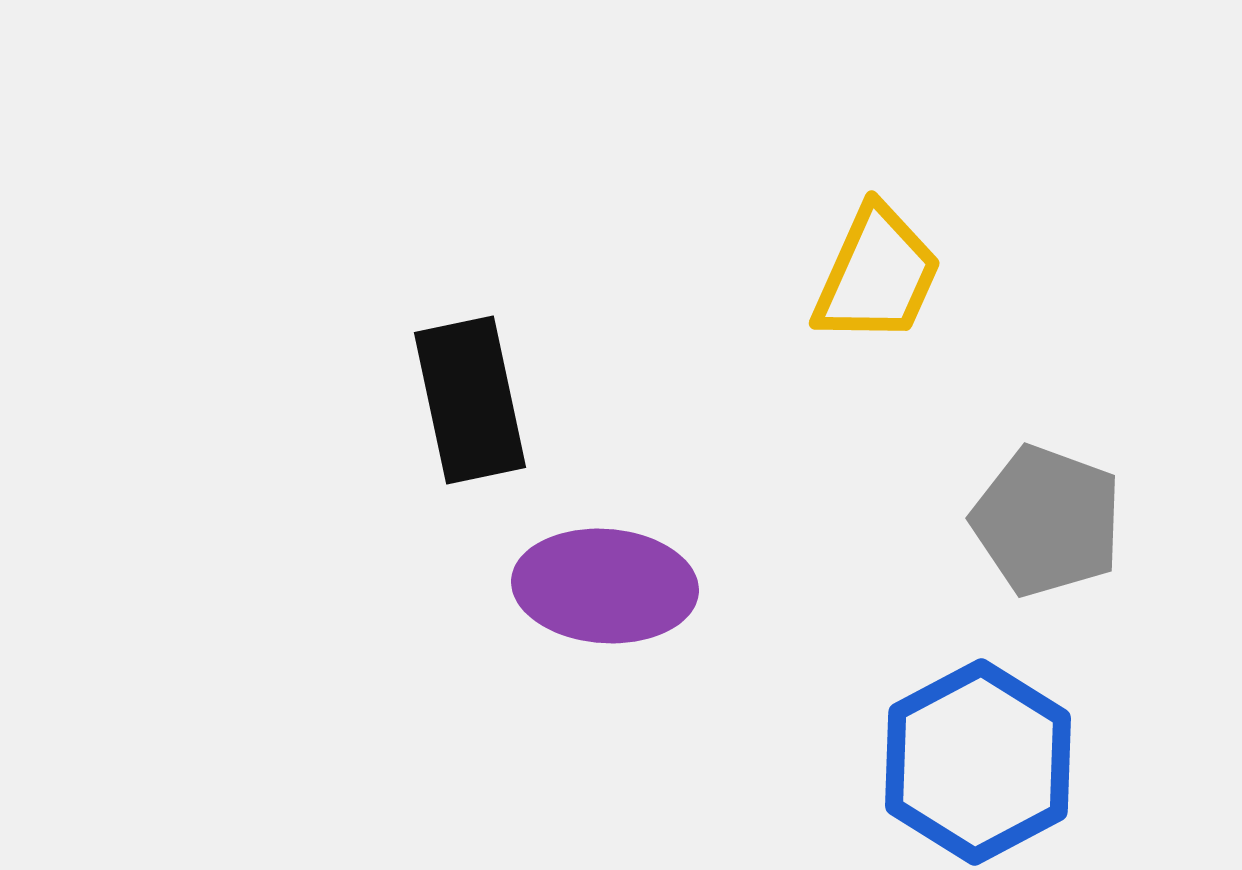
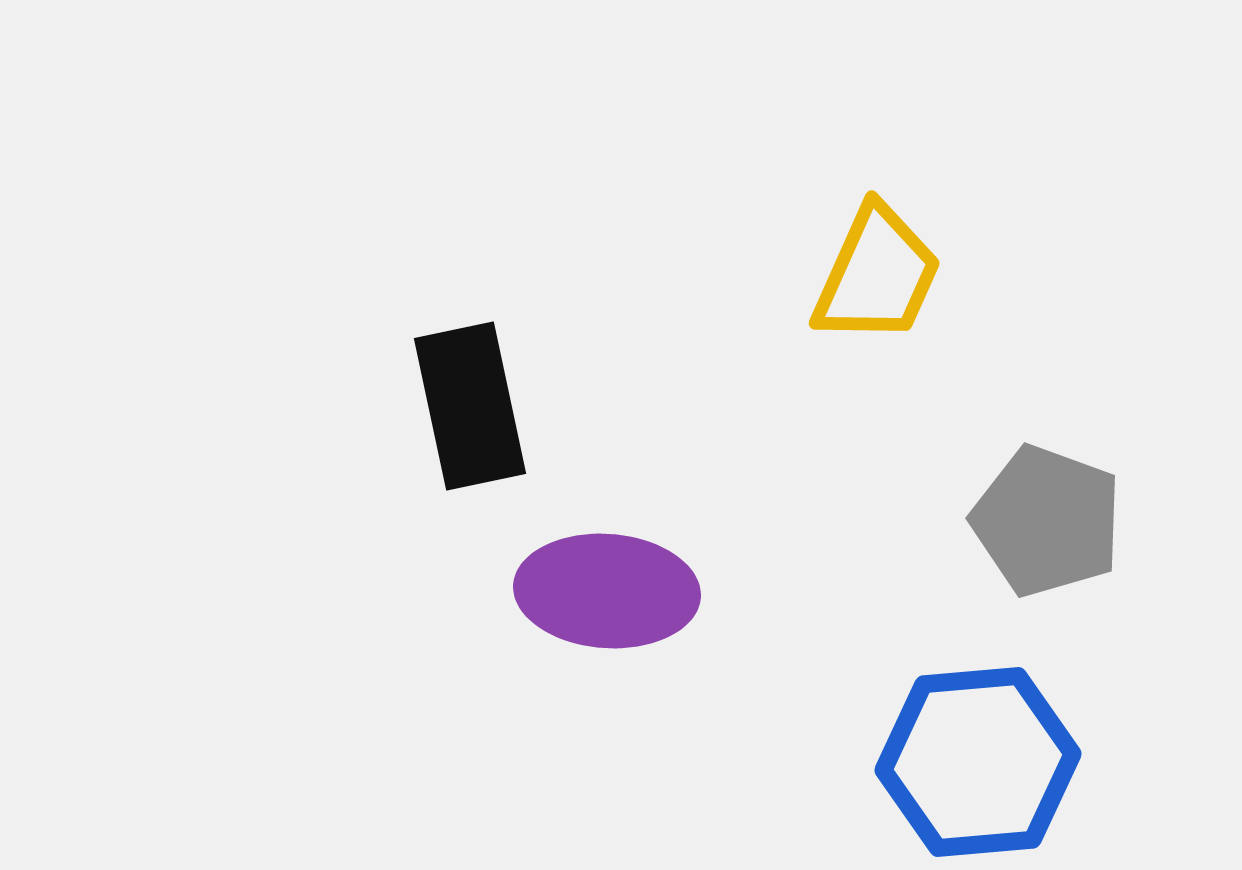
black rectangle: moved 6 px down
purple ellipse: moved 2 px right, 5 px down
blue hexagon: rotated 23 degrees clockwise
